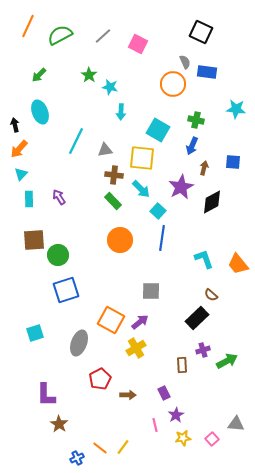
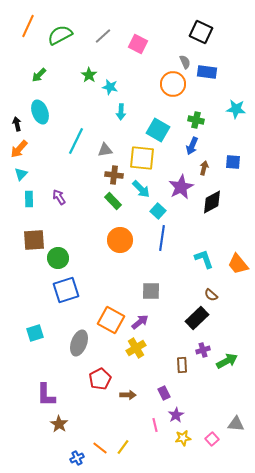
black arrow at (15, 125): moved 2 px right, 1 px up
green circle at (58, 255): moved 3 px down
